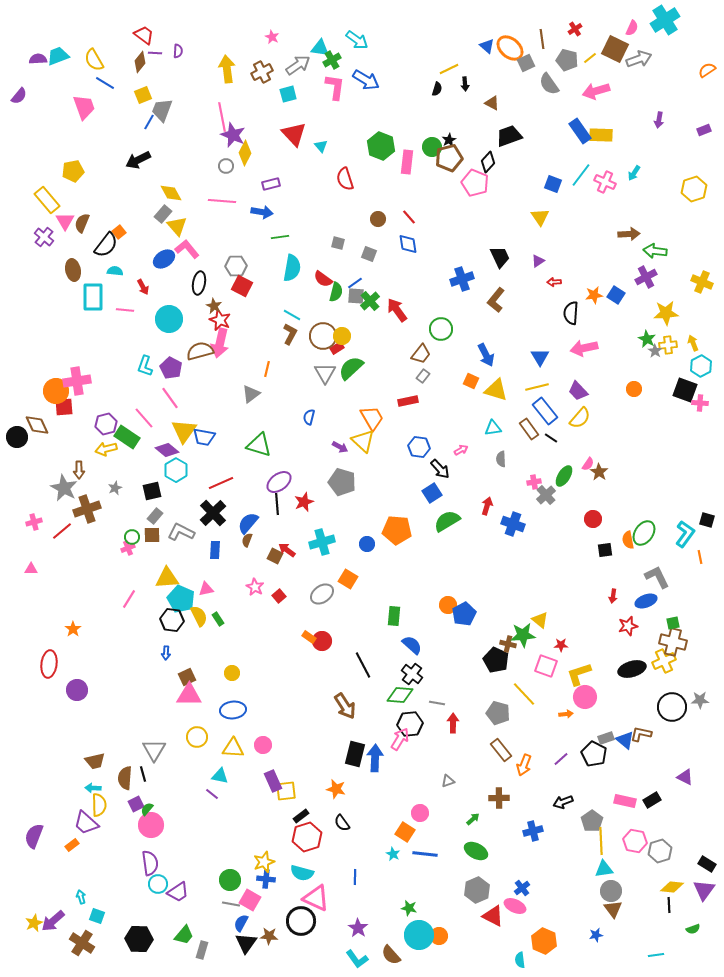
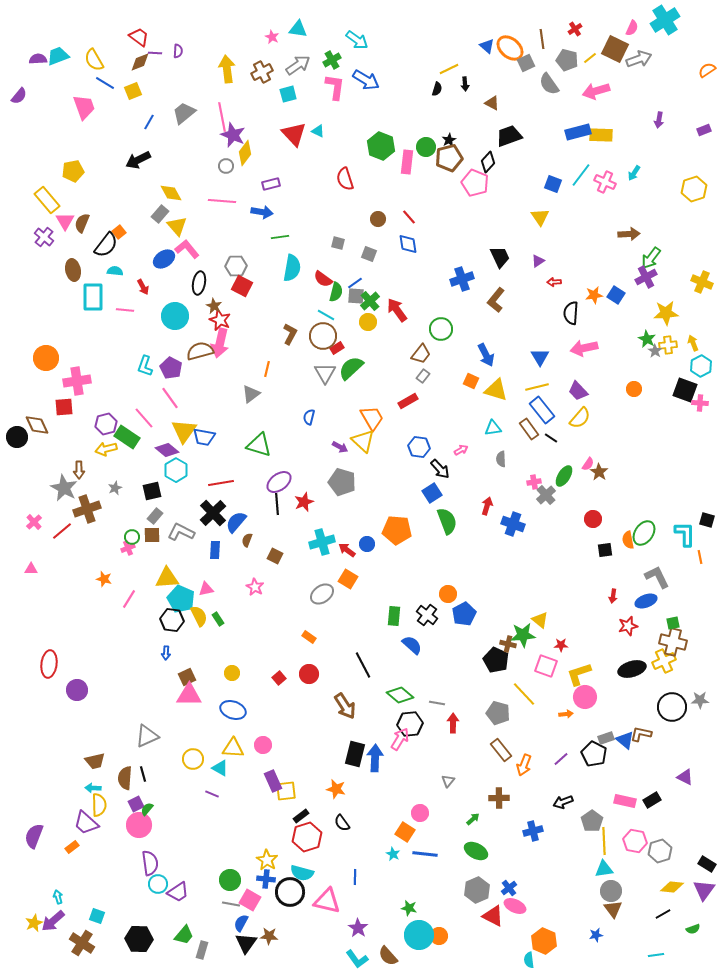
red trapezoid at (144, 35): moved 5 px left, 2 px down
cyan triangle at (320, 48): moved 22 px left, 19 px up
brown diamond at (140, 62): rotated 30 degrees clockwise
yellow square at (143, 95): moved 10 px left, 4 px up
gray trapezoid at (162, 110): moved 22 px right, 3 px down; rotated 30 degrees clockwise
blue rectangle at (580, 131): moved 2 px left, 1 px down; rotated 70 degrees counterclockwise
cyan triangle at (321, 146): moved 3 px left, 15 px up; rotated 24 degrees counterclockwise
green circle at (432, 147): moved 6 px left
yellow diamond at (245, 153): rotated 10 degrees clockwise
gray rectangle at (163, 214): moved 3 px left
green arrow at (655, 251): moved 4 px left, 7 px down; rotated 60 degrees counterclockwise
cyan line at (292, 315): moved 34 px right
cyan circle at (169, 319): moved 6 px right, 3 px up
yellow circle at (342, 336): moved 26 px right, 14 px up
orange circle at (56, 391): moved 10 px left, 33 px up
red rectangle at (408, 401): rotated 18 degrees counterclockwise
blue rectangle at (545, 411): moved 3 px left, 1 px up
red line at (221, 483): rotated 15 degrees clockwise
green semicircle at (447, 521): rotated 100 degrees clockwise
pink cross at (34, 522): rotated 28 degrees counterclockwise
blue semicircle at (248, 523): moved 12 px left, 1 px up
cyan L-shape at (685, 534): rotated 36 degrees counterclockwise
red arrow at (287, 550): moved 60 px right
red square at (279, 596): moved 82 px down
orange circle at (448, 605): moved 11 px up
orange star at (73, 629): moved 31 px right, 50 px up; rotated 21 degrees counterclockwise
red circle at (322, 641): moved 13 px left, 33 px down
black cross at (412, 674): moved 15 px right, 59 px up
green diamond at (400, 695): rotated 36 degrees clockwise
blue ellipse at (233, 710): rotated 25 degrees clockwise
yellow circle at (197, 737): moved 4 px left, 22 px down
gray triangle at (154, 750): moved 7 px left, 14 px up; rotated 35 degrees clockwise
cyan triangle at (220, 776): moved 8 px up; rotated 18 degrees clockwise
gray triangle at (448, 781): rotated 32 degrees counterclockwise
purple line at (212, 794): rotated 16 degrees counterclockwise
pink circle at (151, 825): moved 12 px left
yellow line at (601, 841): moved 3 px right
orange rectangle at (72, 845): moved 2 px down
yellow star at (264, 862): moved 3 px right, 2 px up; rotated 20 degrees counterclockwise
blue cross at (522, 888): moved 13 px left
cyan arrow at (81, 897): moved 23 px left
pink triangle at (316, 898): moved 11 px right, 3 px down; rotated 12 degrees counterclockwise
black line at (669, 905): moved 6 px left, 9 px down; rotated 63 degrees clockwise
black circle at (301, 921): moved 11 px left, 29 px up
brown semicircle at (391, 955): moved 3 px left, 1 px down
cyan semicircle at (520, 960): moved 9 px right
